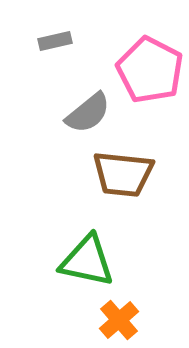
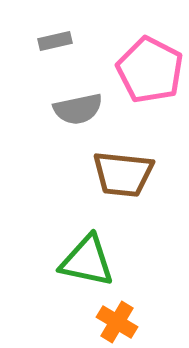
gray semicircle: moved 10 px left, 4 px up; rotated 27 degrees clockwise
orange cross: moved 2 px left, 2 px down; rotated 18 degrees counterclockwise
